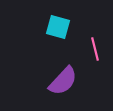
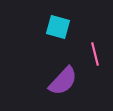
pink line: moved 5 px down
